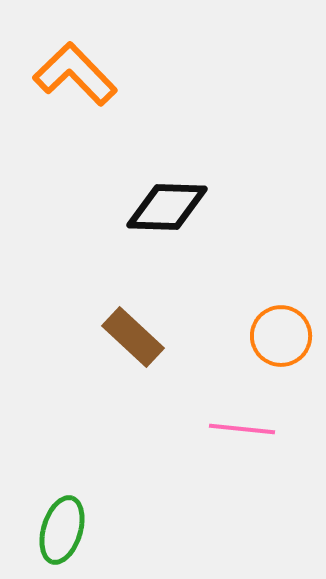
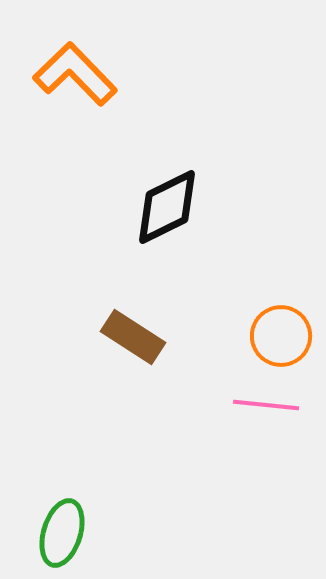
black diamond: rotated 28 degrees counterclockwise
brown rectangle: rotated 10 degrees counterclockwise
pink line: moved 24 px right, 24 px up
green ellipse: moved 3 px down
